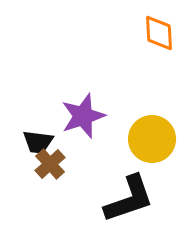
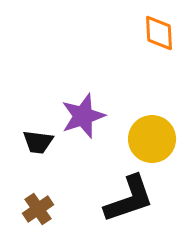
brown cross: moved 12 px left, 45 px down; rotated 8 degrees clockwise
